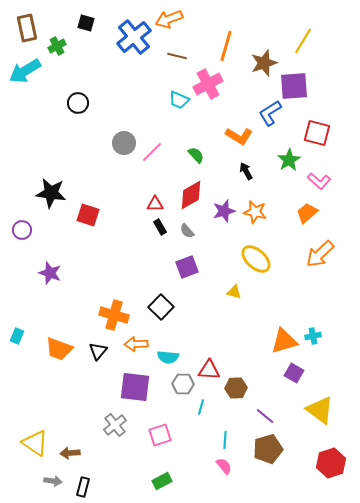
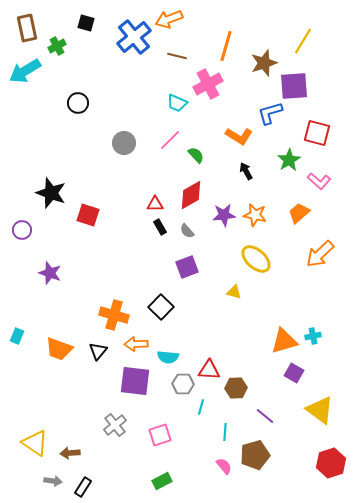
cyan trapezoid at (179, 100): moved 2 px left, 3 px down
blue L-shape at (270, 113): rotated 16 degrees clockwise
pink line at (152, 152): moved 18 px right, 12 px up
black star at (51, 193): rotated 12 degrees clockwise
purple star at (224, 211): moved 4 px down; rotated 10 degrees clockwise
orange star at (255, 212): moved 3 px down
orange trapezoid at (307, 213): moved 8 px left
purple square at (135, 387): moved 6 px up
cyan line at (225, 440): moved 8 px up
brown pentagon at (268, 449): moved 13 px left, 6 px down
black rectangle at (83, 487): rotated 18 degrees clockwise
